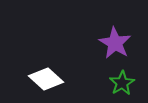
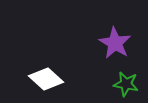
green star: moved 4 px right, 1 px down; rotated 30 degrees counterclockwise
